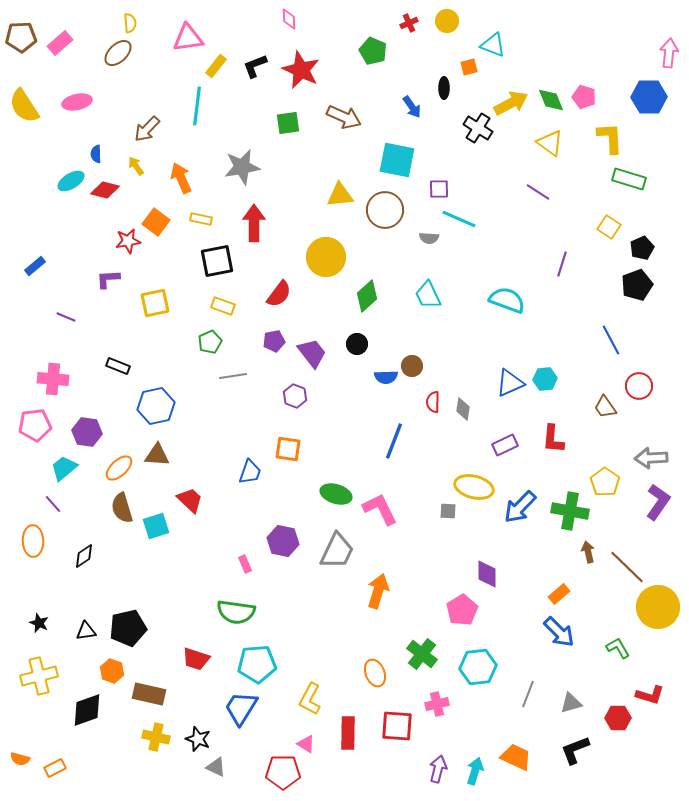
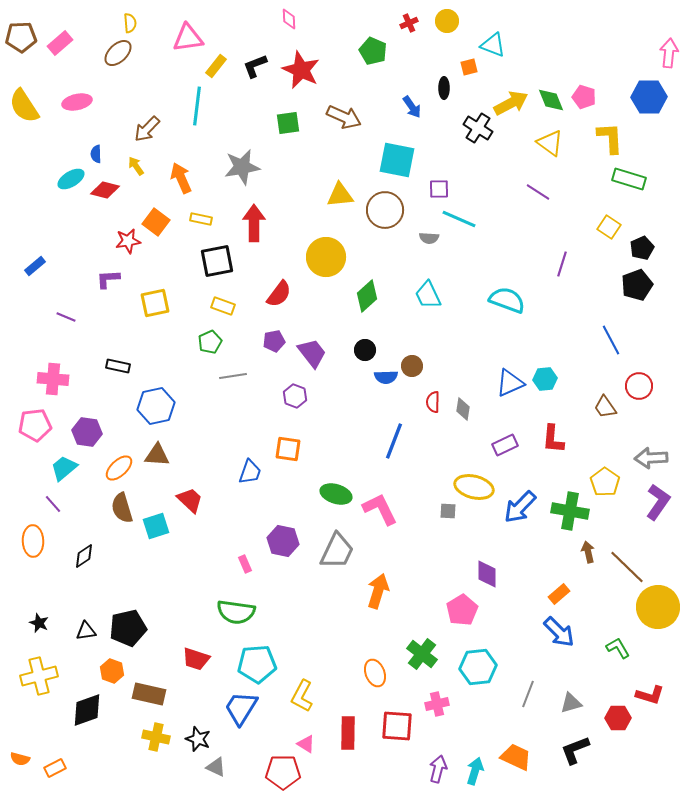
cyan ellipse at (71, 181): moved 2 px up
black circle at (357, 344): moved 8 px right, 6 px down
black rectangle at (118, 366): rotated 10 degrees counterclockwise
yellow L-shape at (310, 699): moved 8 px left, 3 px up
